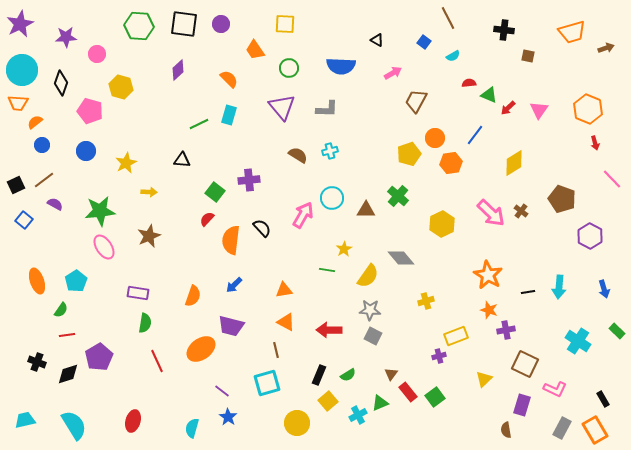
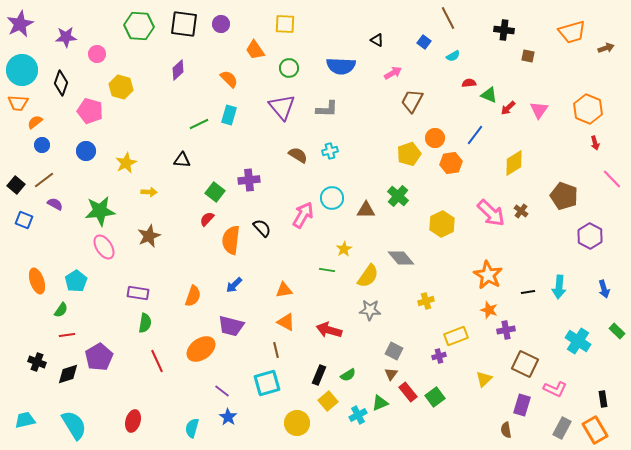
brown trapezoid at (416, 101): moved 4 px left
black square at (16, 185): rotated 24 degrees counterclockwise
brown pentagon at (562, 199): moved 2 px right, 3 px up
blue square at (24, 220): rotated 18 degrees counterclockwise
red arrow at (329, 330): rotated 15 degrees clockwise
gray square at (373, 336): moved 21 px right, 15 px down
black rectangle at (603, 399): rotated 21 degrees clockwise
